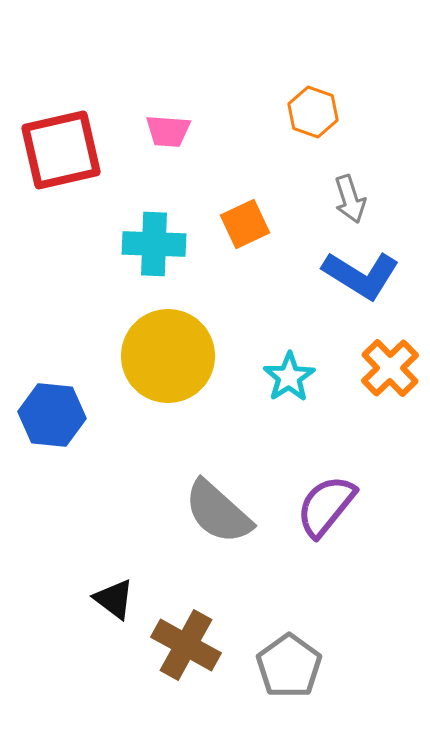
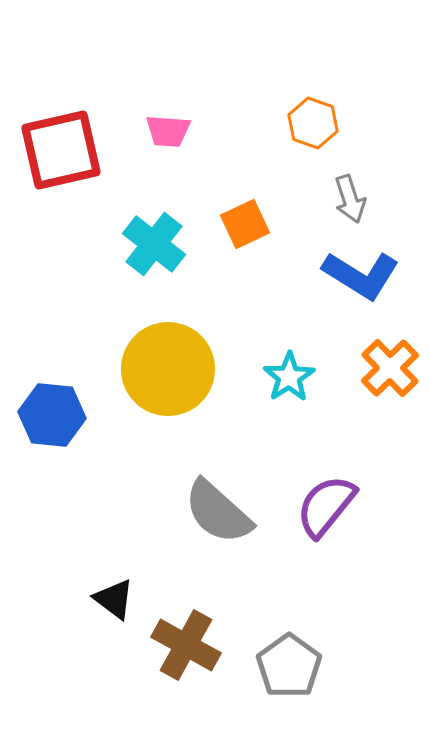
orange hexagon: moved 11 px down
cyan cross: rotated 36 degrees clockwise
yellow circle: moved 13 px down
